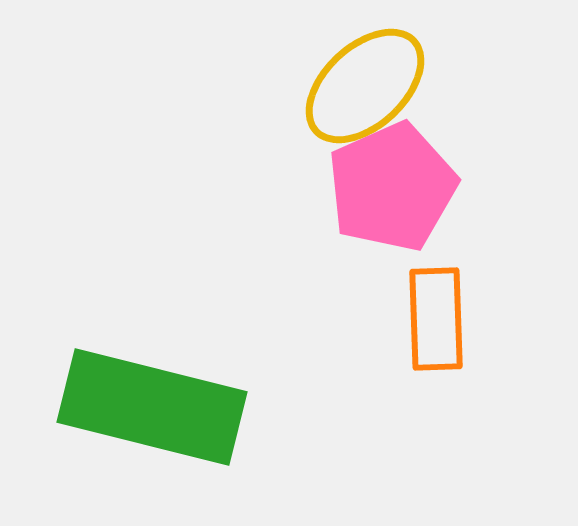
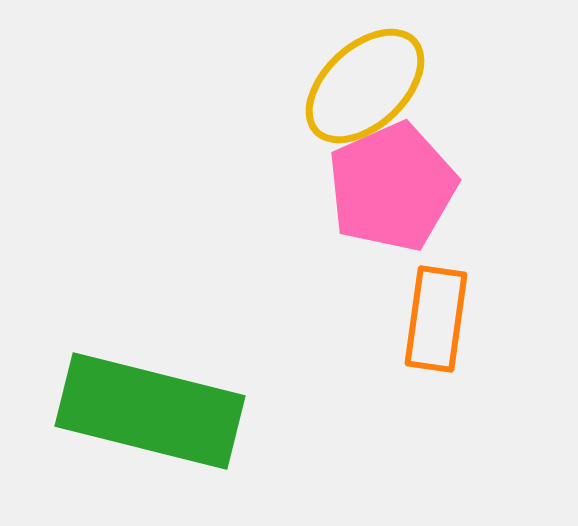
orange rectangle: rotated 10 degrees clockwise
green rectangle: moved 2 px left, 4 px down
